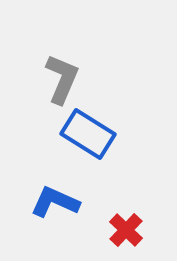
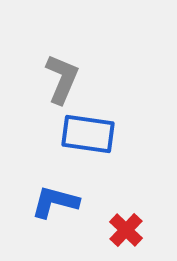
blue rectangle: rotated 24 degrees counterclockwise
blue L-shape: rotated 9 degrees counterclockwise
